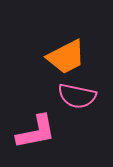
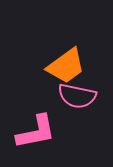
orange trapezoid: moved 9 px down; rotated 9 degrees counterclockwise
